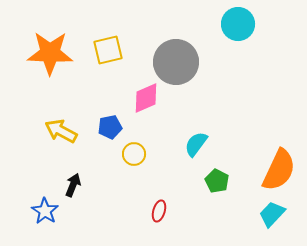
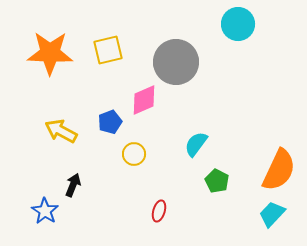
pink diamond: moved 2 px left, 2 px down
blue pentagon: moved 5 px up; rotated 10 degrees counterclockwise
